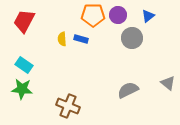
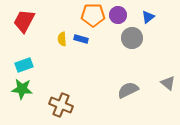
blue triangle: moved 1 px down
cyan rectangle: rotated 54 degrees counterclockwise
brown cross: moved 7 px left, 1 px up
